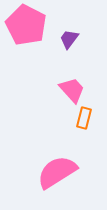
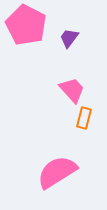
purple trapezoid: moved 1 px up
